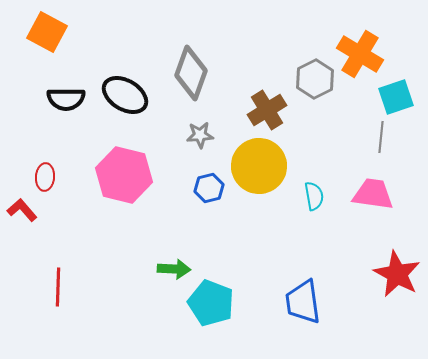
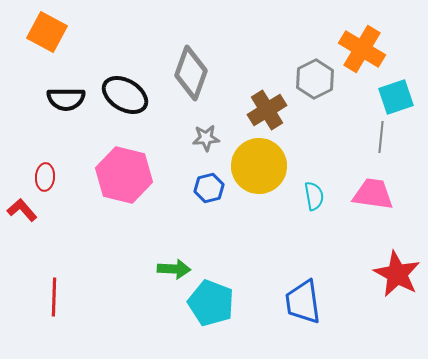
orange cross: moved 2 px right, 5 px up
gray star: moved 6 px right, 3 px down
red line: moved 4 px left, 10 px down
